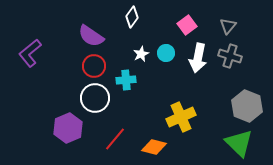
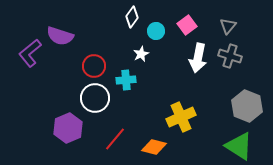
purple semicircle: moved 31 px left; rotated 16 degrees counterclockwise
cyan circle: moved 10 px left, 22 px up
green triangle: moved 3 px down; rotated 12 degrees counterclockwise
